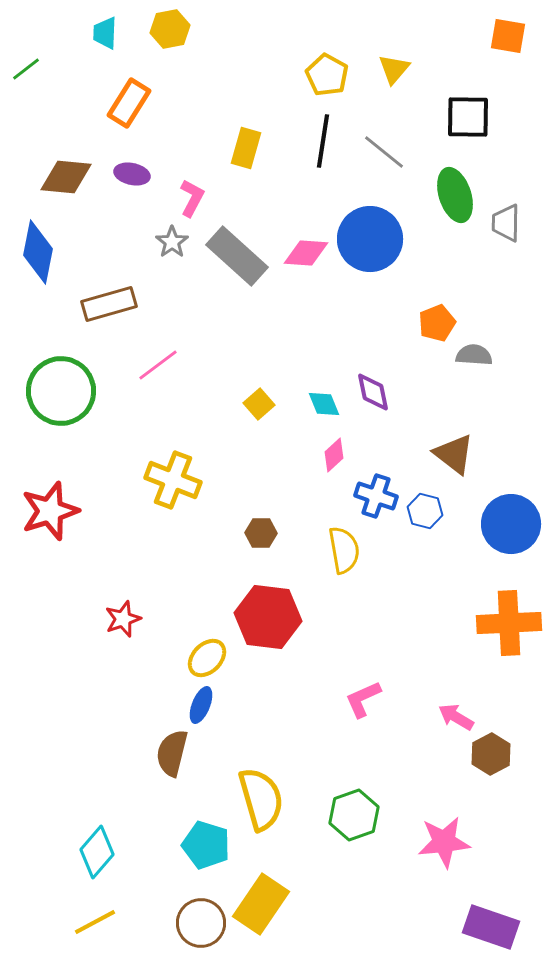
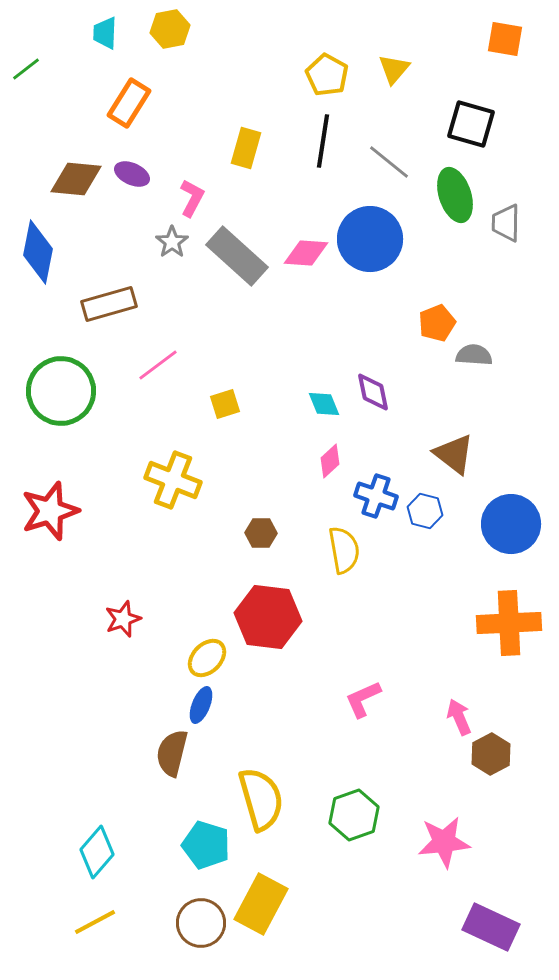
orange square at (508, 36): moved 3 px left, 3 px down
black square at (468, 117): moved 3 px right, 7 px down; rotated 15 degrees clockwise
gray line at (384, 152): moved 5 px right, 10 px down
purple ellipse at (132, 174): rotated 12 degrees clockwise
brown diamond at (66, 177): moved 10 px right, 2 px down
yellow square at (259, 404): moved 34 px left; rotated 24 degrees clockwise
pink diamond at (334, 455): moved 4 px left, 6 px down
pink arrow at (456, 717): moved 3 px right; rotated 36 degrees clockwise
yellow rectangle at (261, 904): rotated 6 degrees counterclockwise
purple rectangle at (491, 927): rotated 6 degrees clockwise
